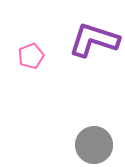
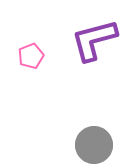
purple L-shape: rotated 33 degrees counterclockwise
